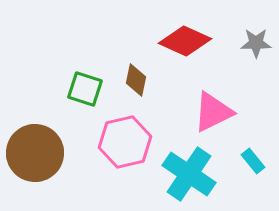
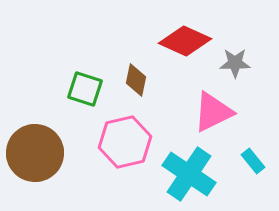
gray star: moved 21 px left, 20 px down
